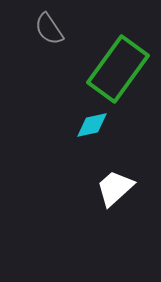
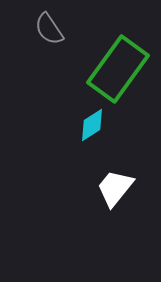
cyan diamond: rotated 20 degrees counterclockwise
white trapezoid: rotated 9 degrees counterclockwise
